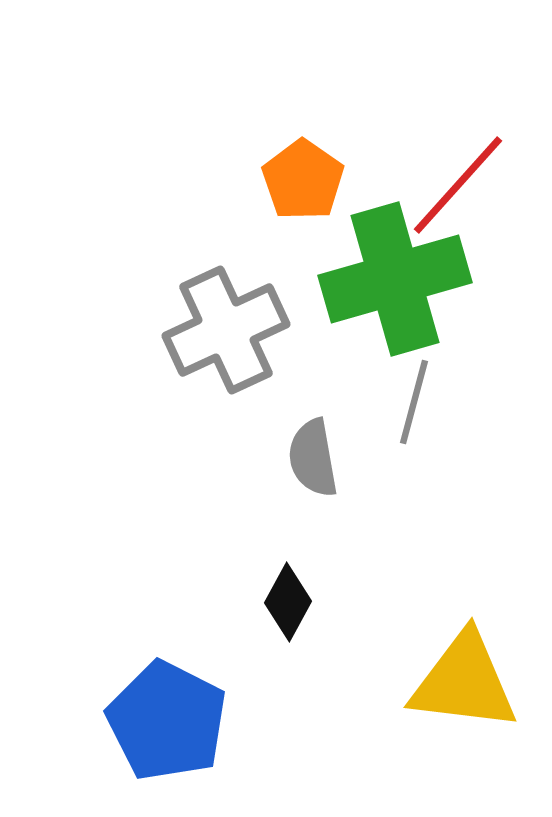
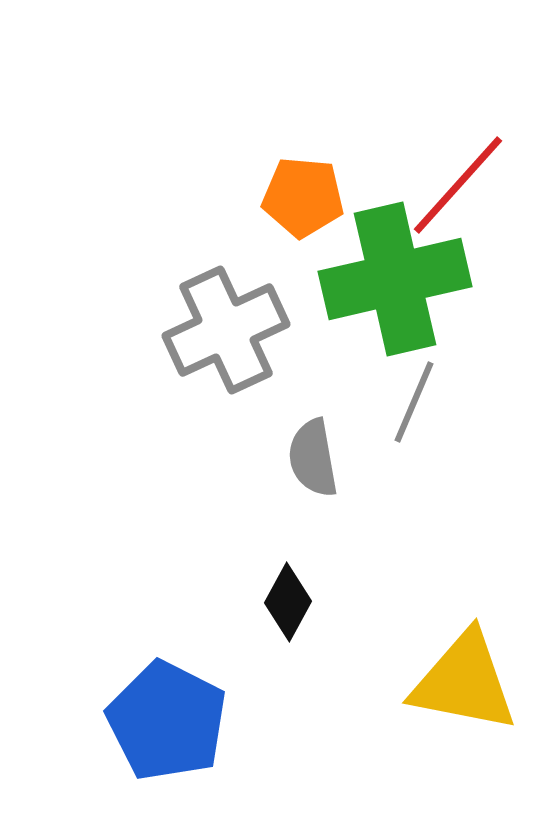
orange pentagon: moved 17 px down; rotated 30 degrees counterclockwise
green cross: rotated 3 degrees clockwise
gray line: rotated 8 degrees clockwise
yellow triangle: rotated 4 degrees clockwise
